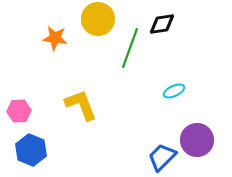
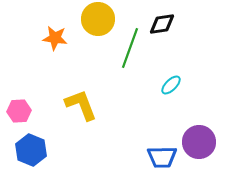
cyan ellipse: moved 3 px left, 6 px up; rotated 20 degrees counterclockwise
purple circle: moved 2 px right, 2 px down
blue trapezoid: rotated 136 degrees counterclockwise
